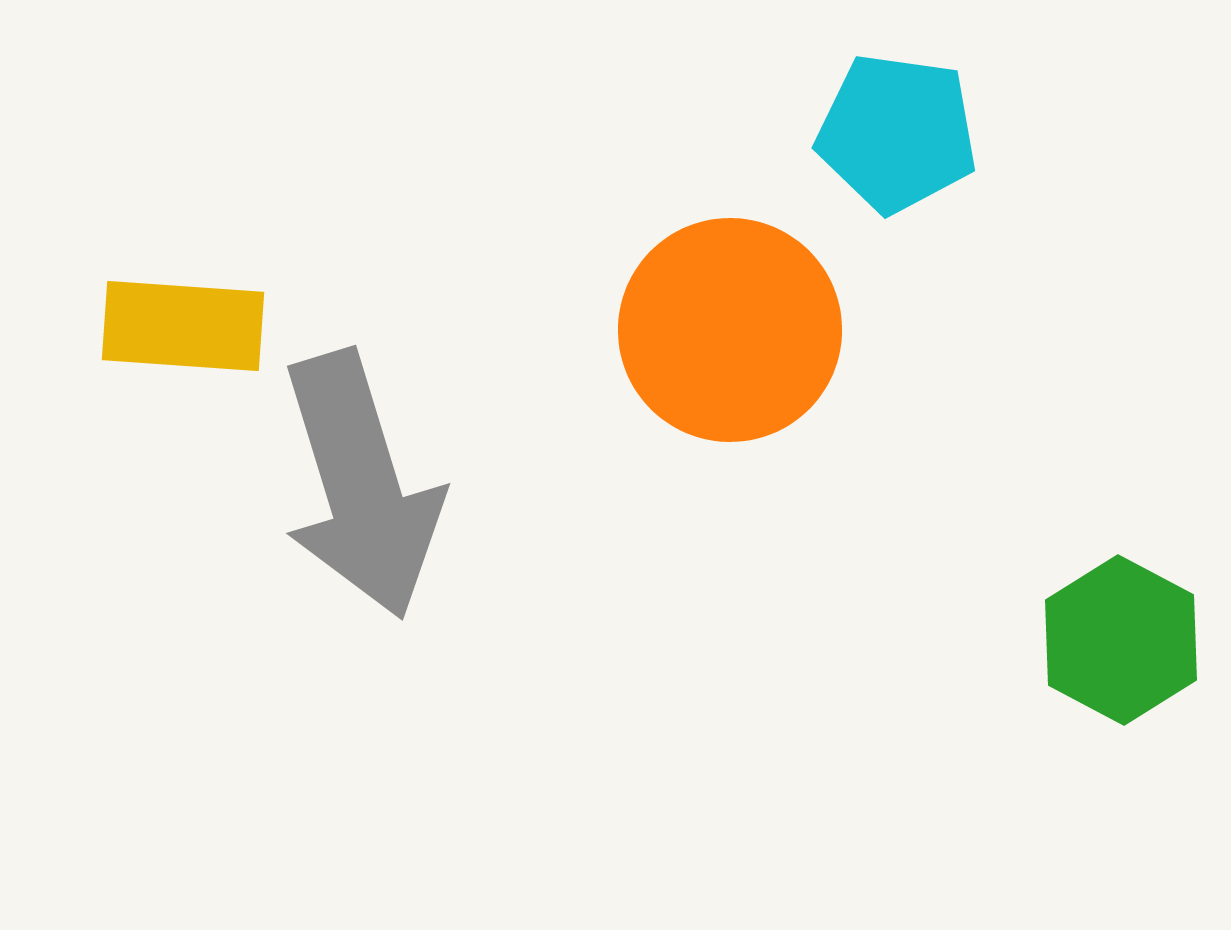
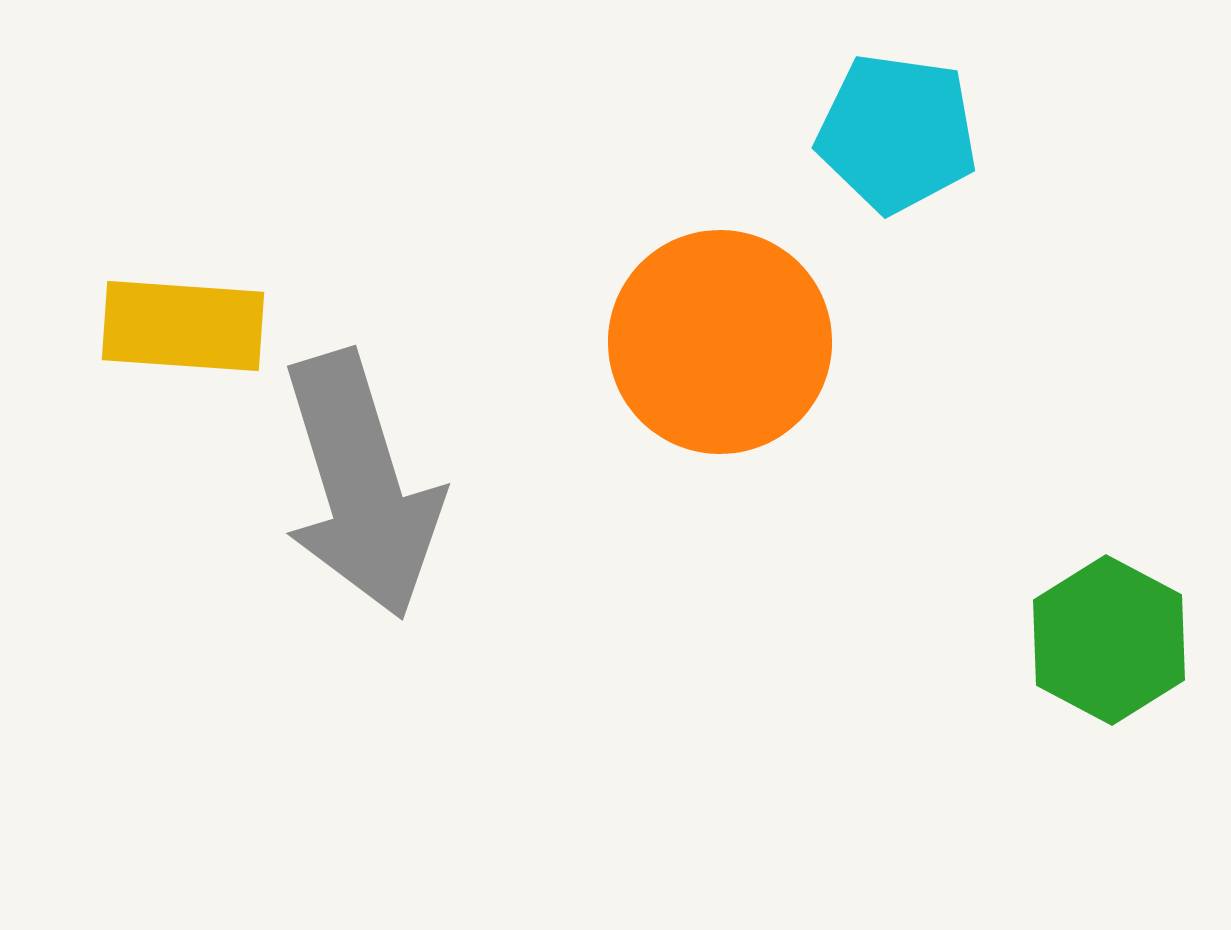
orange circle: moved 10 px left, 12 px down
green hexagon: moved 12 px left
